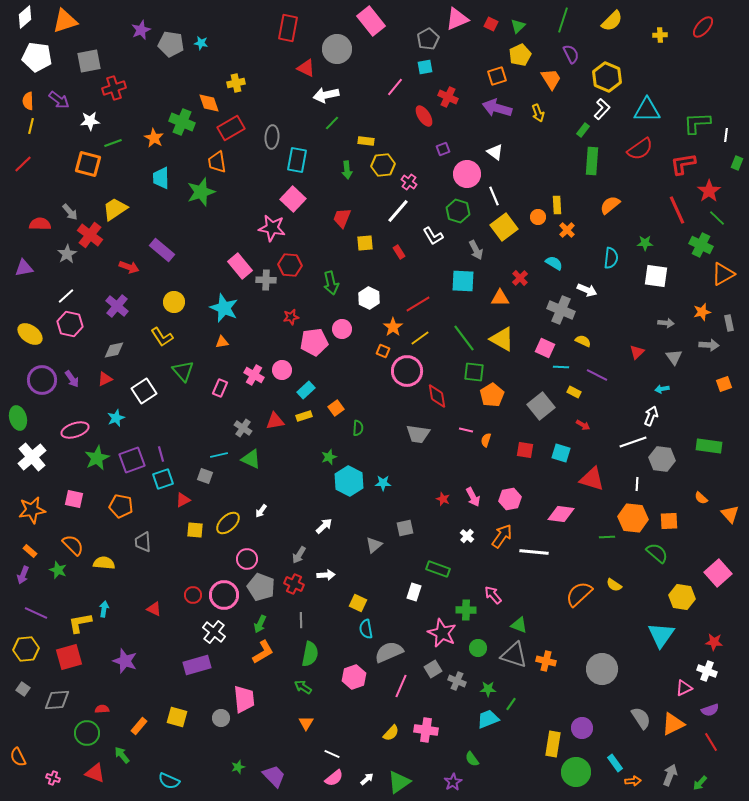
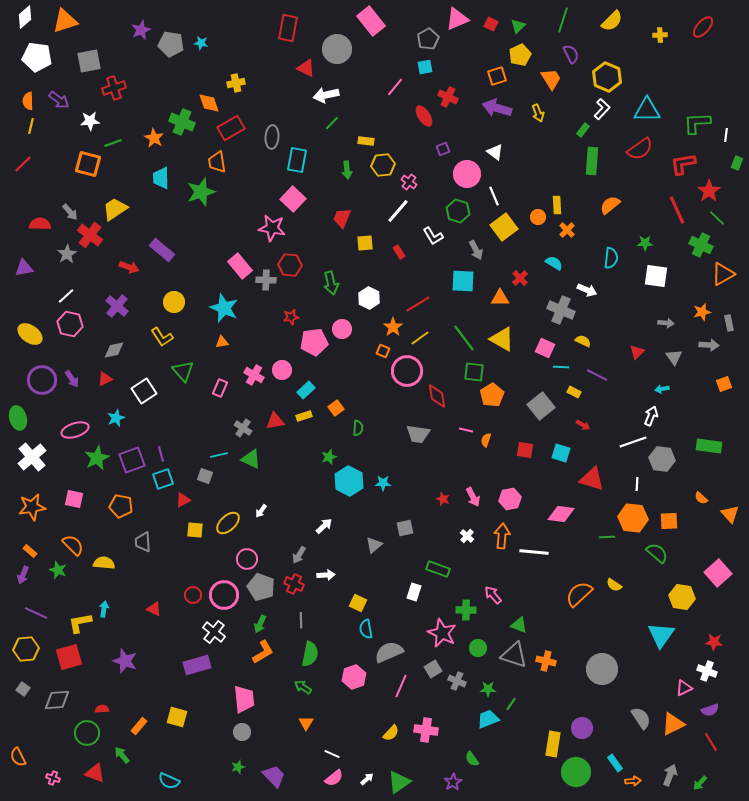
orange star at (32, 510): moved 3 px up
orange arrow at (502, 536): rotated 30 degrees counterclockwise
gray circle at (221, 718): moved 21 px right, 14 px down
